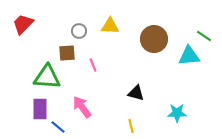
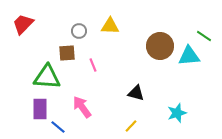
brown circle: moved 6 px right, 7 px down
cyan star: rotated 18 degrees counterclockwise
yellow line: rotated 56 degrees clockwise
